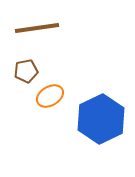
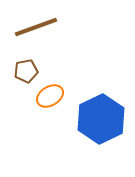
brown line: moved 1 px left, 1 px up; rotated 12 degrees counterclockwise
